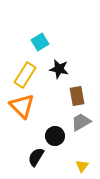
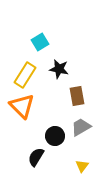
gray trapezoid: moved 5 px down
